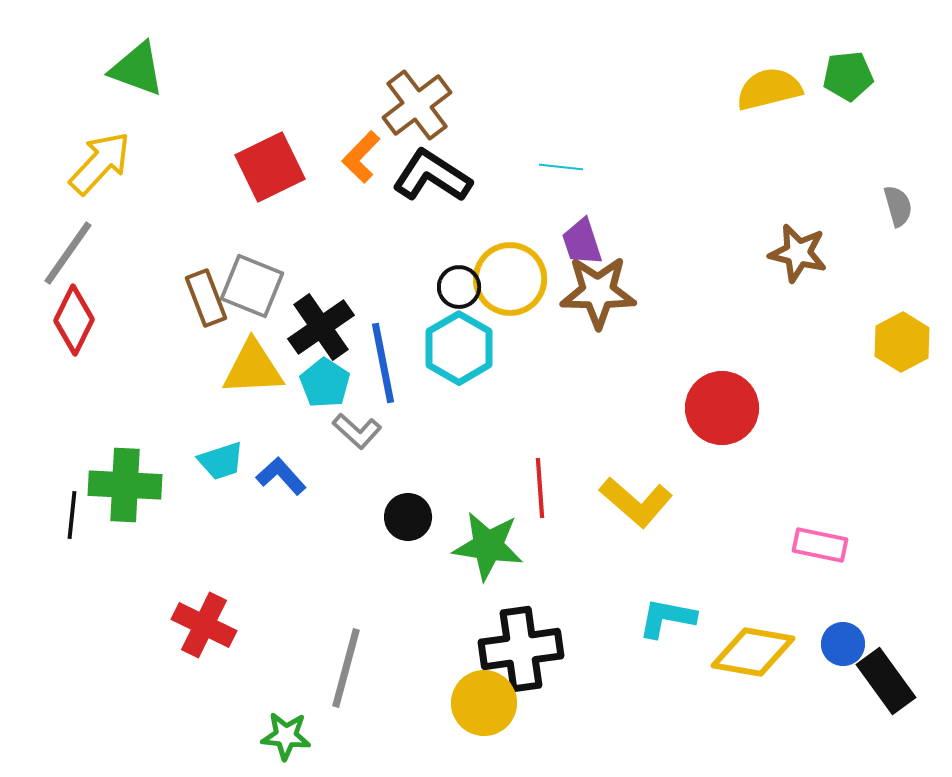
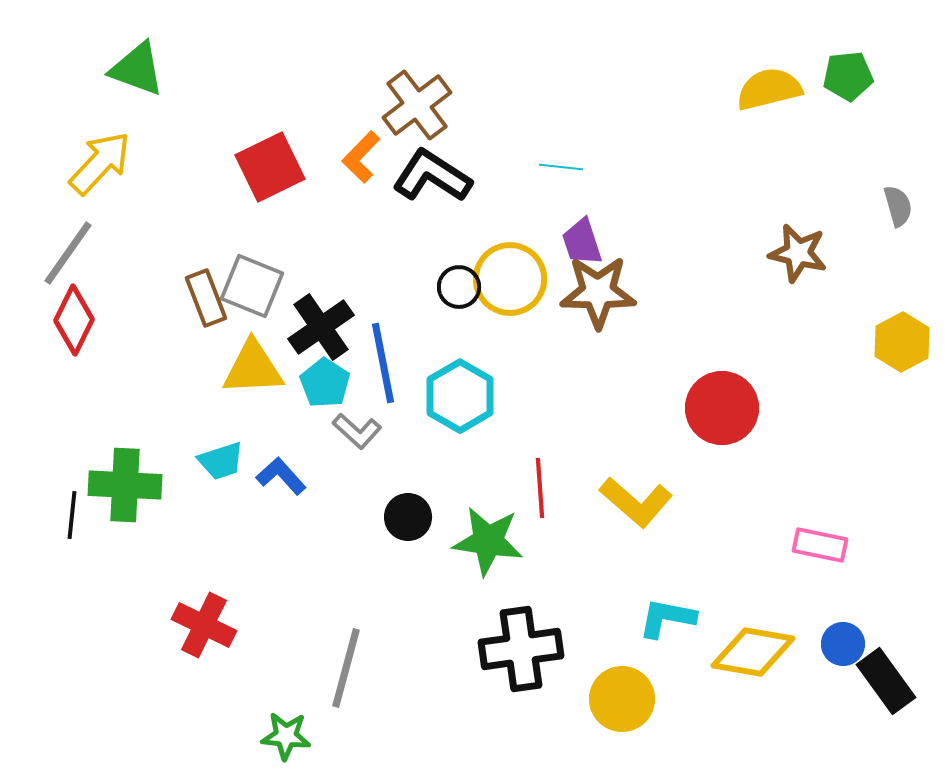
cyan hexagon at (459, 348): moved 1 px right, 48 px down
green star at (488, 546): moved 5 px up
yellow circle at (484, 703): moved 138 px right, 4 px up
